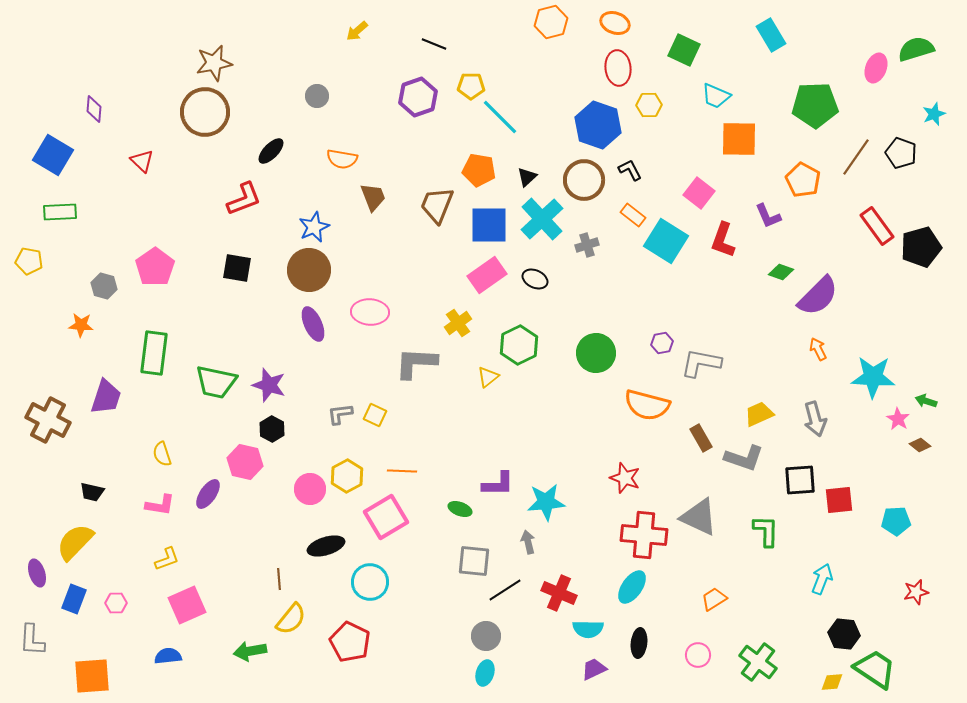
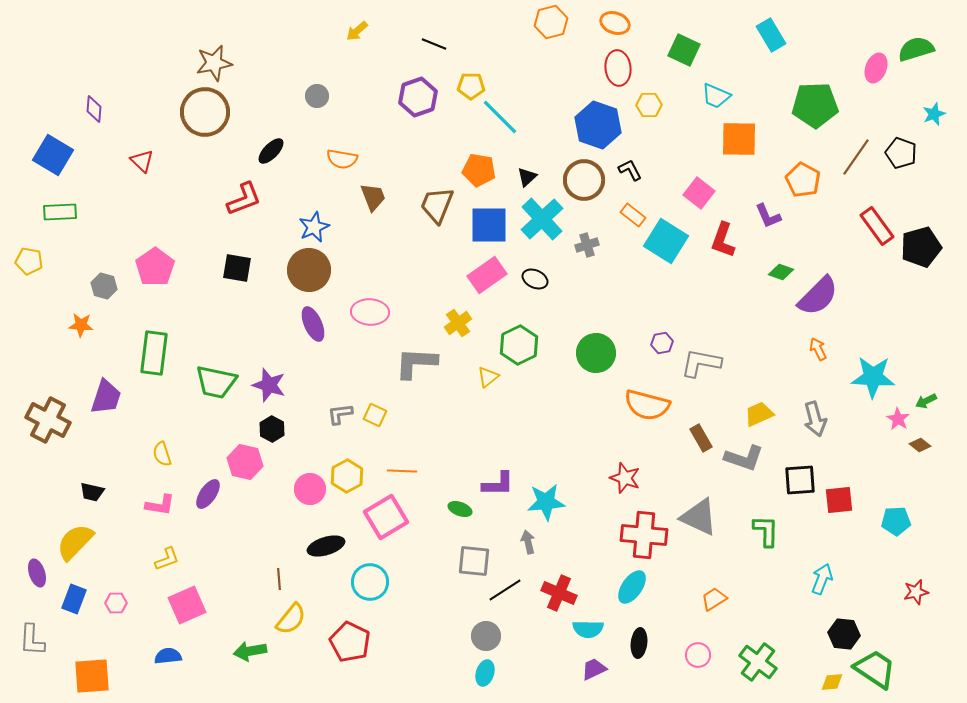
green arrow at (926, 401): rotated 45 degrees counterclockwise
